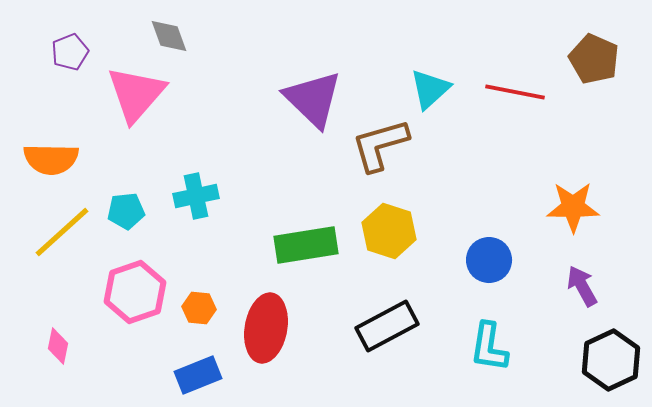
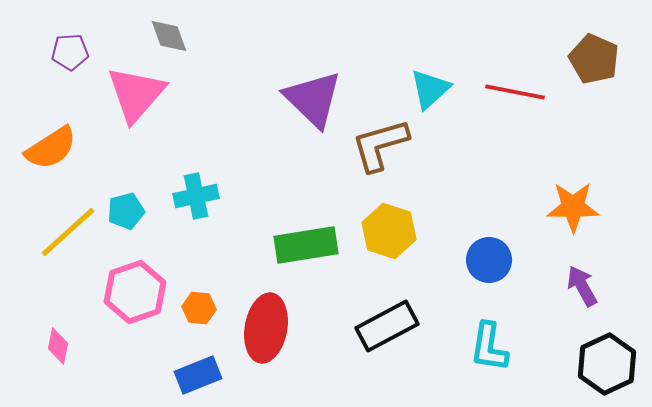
purple pentagon: rotated 18 degrees clockwise
orange semicircle: moved 11 px up; rotated 34 degrees counterclockwise
cyan pentagon: rotated 9 degrees counterclockwise
yellow line: moved 6 px right
black hexagon: moved 4 px left, 4 px down
